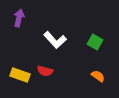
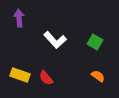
purple arrow: rotated 18 degrees counterclockwise
red semicircle: moved 1 px right, 7 px down; rotated 35 degrees clockwise
